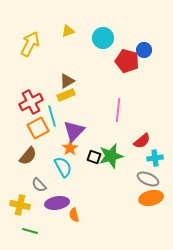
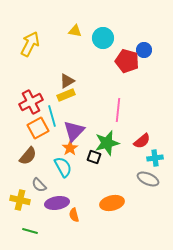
yellow triangle: moved 7 px right; rotated 32 degrees clockwise
green star: moved 4 px left, 13 px up
orange ellipse: moved 39 px left, 5 px down
yellow cross: moved 5 px up
